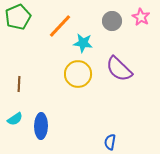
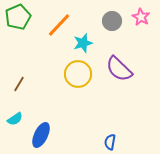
orange line: moved 1 px left, 1 px up
cyan star: rotated 24 degrees counterclockwise
brown line: rotated 28 degrees clockwise
blue ellipse: moved 9 px down; rotated 25 degrees clockwise
